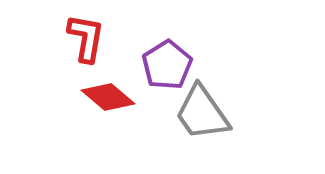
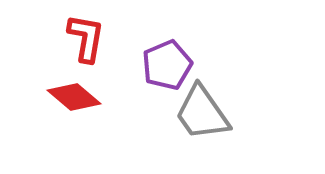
purple pentagon: rotated 9 degrees clockwise
red diamond: moved 34 px left
